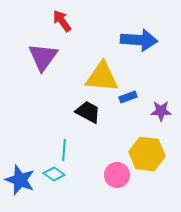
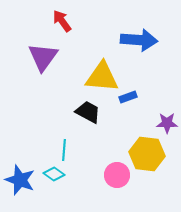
purple star: moved 6 px right, 12 px down
